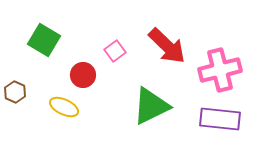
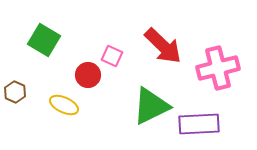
red arrow: moved 4 px left
pink square: moved 3 px left, 5 px down; rotated 30 degrees counterclockwise
pink cross: moved 2 px left, 2 px up
red circle: moved 5 px right
yellow ellipse: moved 2 px up
purple rectangle: moved 21 px left, 5 px down; rotated 9 degrees counterclockwise
